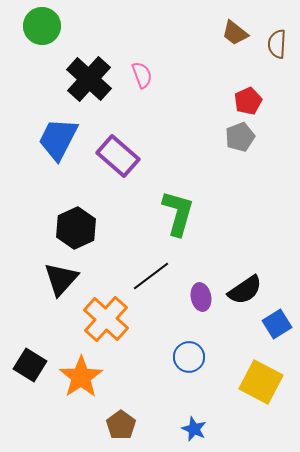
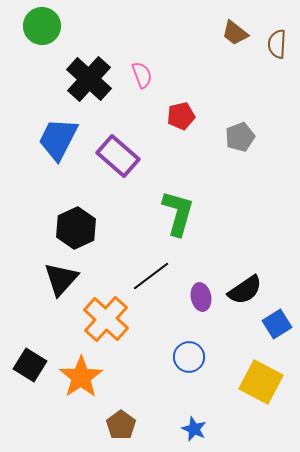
red pentagon: moved 67 px left, 15 px down; rotated 12 degrees clockwise
